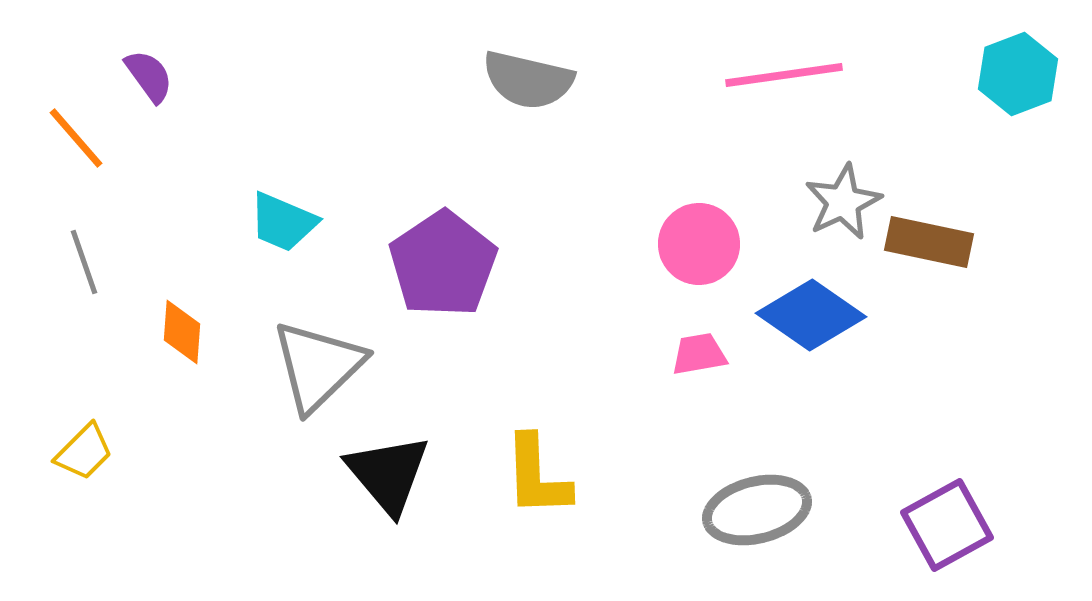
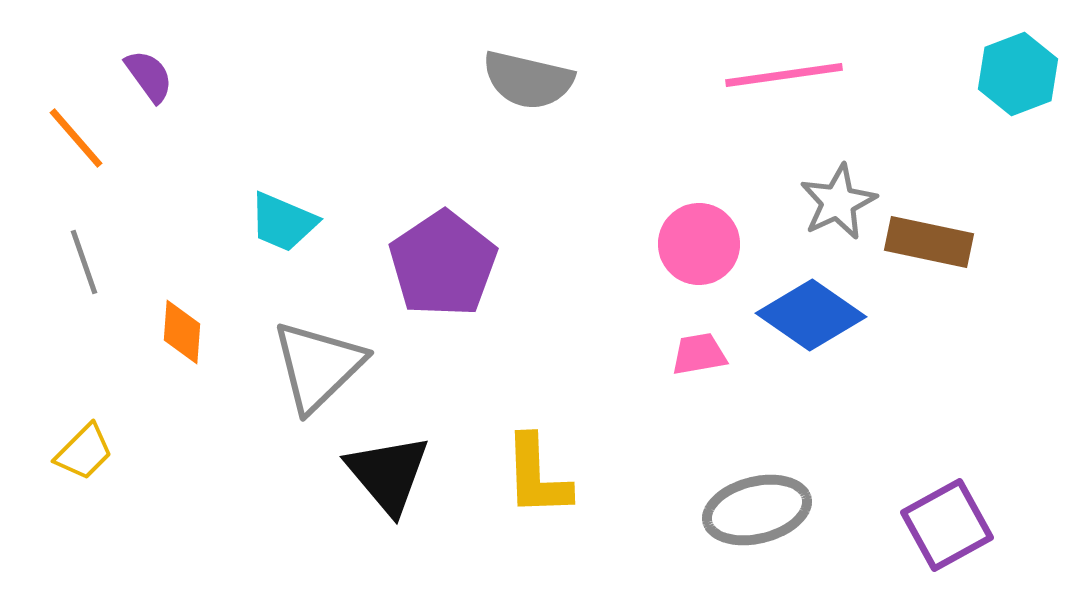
gray star: moved 5 px left
